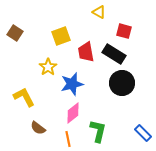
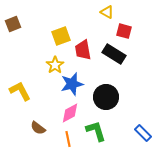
yellow triangle: moved 8 px right
brown square: moved 2 px left, 9 px up; rotated 35 degrees clockwise
red trapezoid: moved 3 px left, 2 px up
yellow star: moved 7 px right, 2 px up
black circle: moved 16 px left, 14 px down
yellow L-shape: moved 4 px left, 6 px up
pink diamond: moved 3 px left; rotated 10 degrees clockwise
green L-shape: moved 2 px left; rotated 30 degrees counterclockwise
